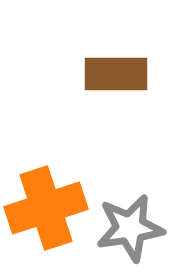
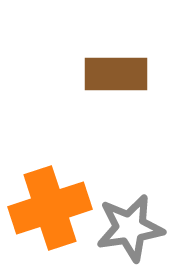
orange cross: moved 4 px right
